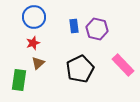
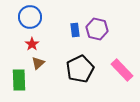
blue circle: moved 4 px left
blue rectangle: moved 1 px right, 4 px down
red star: moved 1 px left, 1 px down; rotated 16 degrees counterclockwise
pink rectangle: moved 1 px left, 5 px down
green rectangle: rotated 10 degrees counterclockwise
